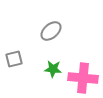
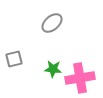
gray ellipse: moved 1 px right, 8 px up
pink cross: moved 3 px left; rotated 16 degrees counterclockwise
